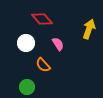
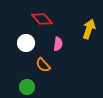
pink semicircle: rotated 40 degrees clockwise
